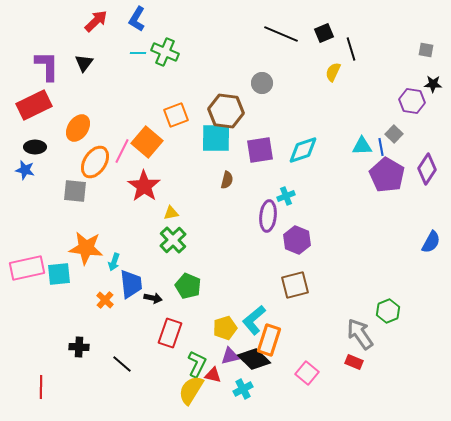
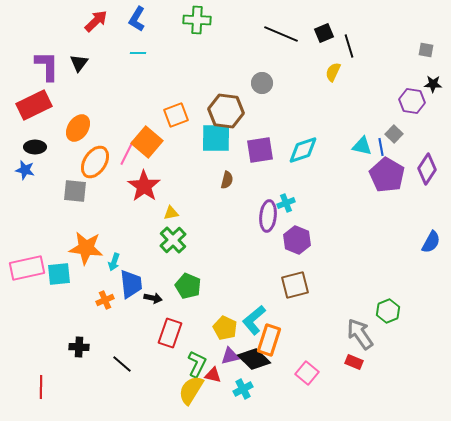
black line at (351, 49): moved 2 px left, 3 px up
green cross at (165, 52): moved 32 px right, 32 px up; rotated 20 degrees counterclockwise
black triangle at (84, 63): moved 5 px left
cyan triangle at (362, 146): rotated 15 degrees clockwise
pink line at (122, 151): moved 5 px right, 2 px down
cyan cross at (286, 196): moved 7 px down
orange cross at (105, 300): rotated 24 degrees clockwise
yellow pentagon at (225, 328): rotated 30 degrees counterclockwise
